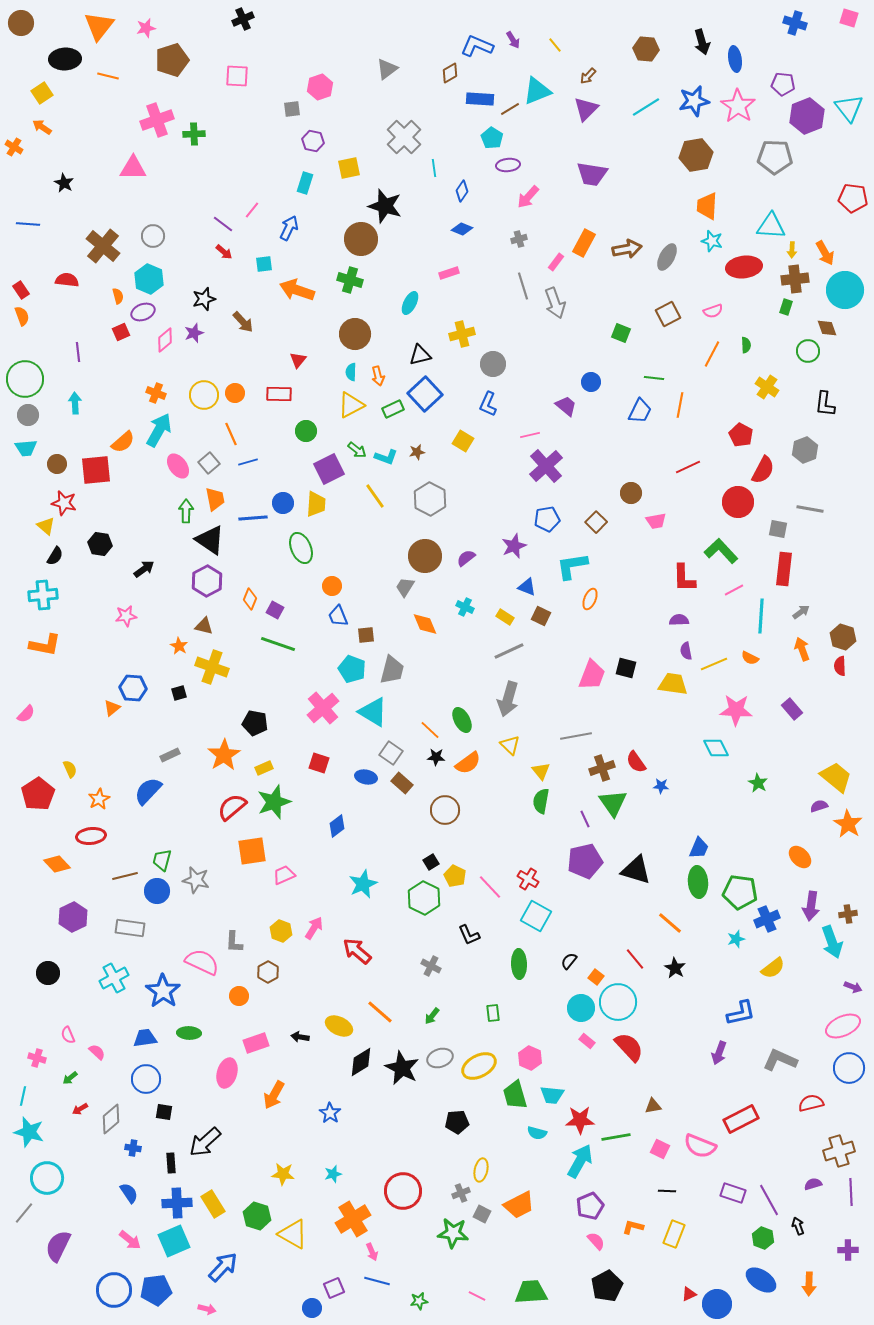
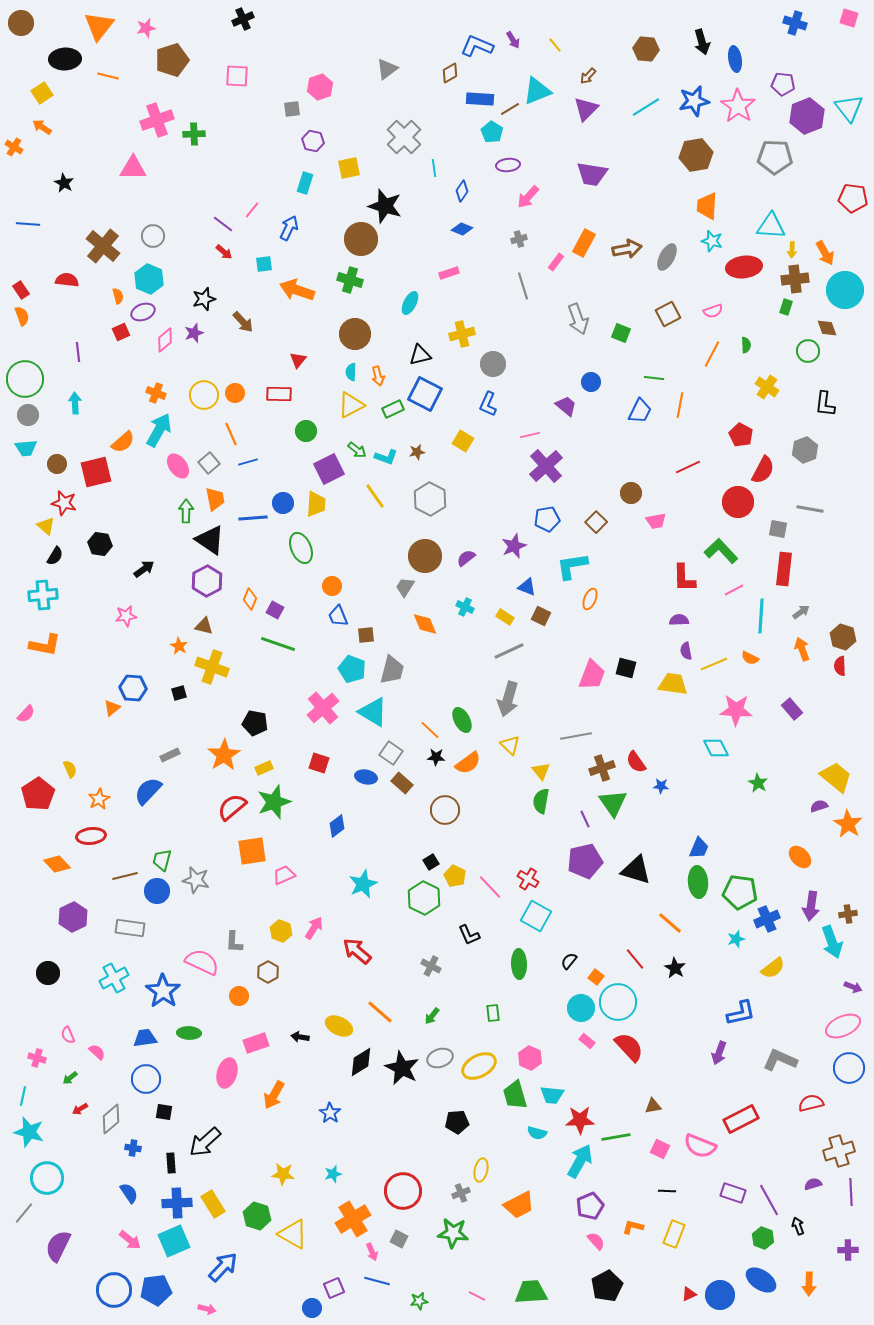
cyan pentagon at (492, 138): moved 6 px up
gray arrow at (555, 303): moved 23 px right, 16 px down
blue square at (425, 394): rotated 20 degrees counterclockwise
red square at (96, 470): moved 2 px down; rotated 8 degrees counterclockwise
gray square at (482, 1214): moved 83 px left, 25 px down
blue circle at (717, 1304): moved 3 px right, 9 px up
